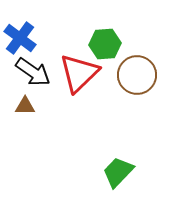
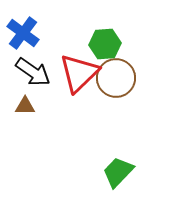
blue cross: moved 3 px right, 5 px up
brown circle: moved 21 px left, 3 px down
